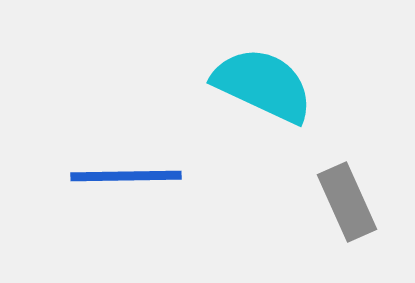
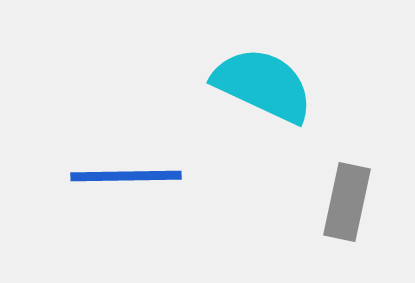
gray rectangle: rotated 36 degrees clockwise
